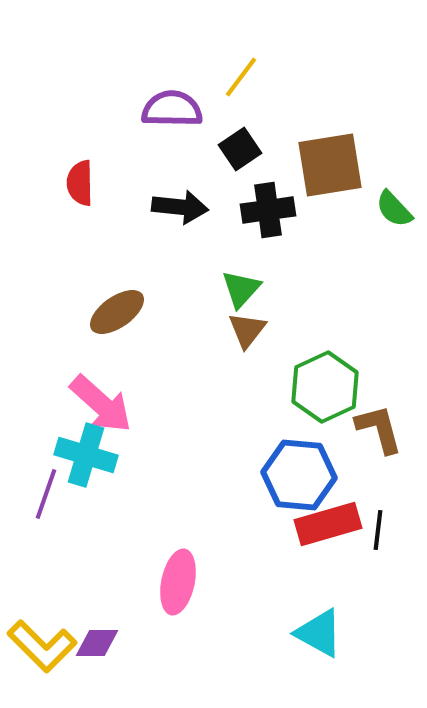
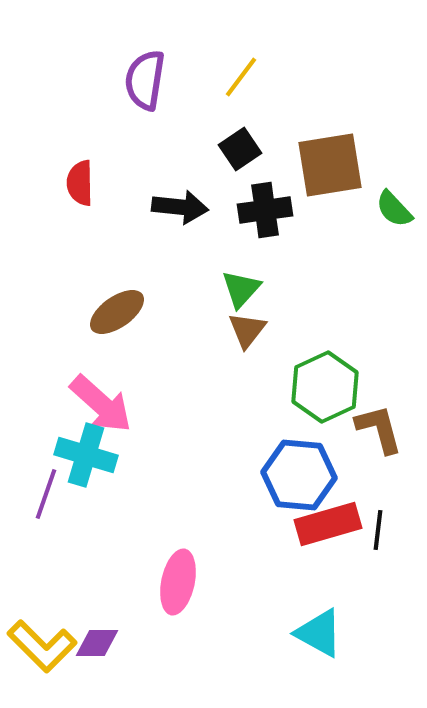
purple semicircle: moved 27 px left, 29 px up; rotated 82 degrees counterclockwise
black cross: moved 3 px left
